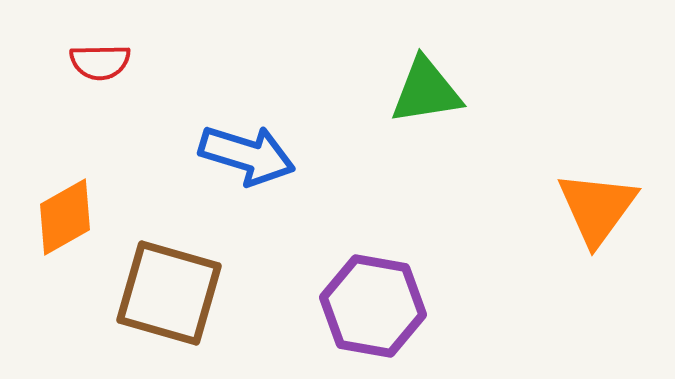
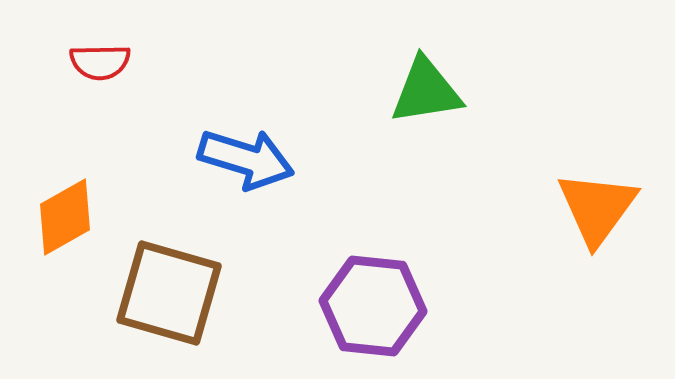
blue arrow: moved 1 px left, 4 px down
purple hexagon: rotated 4 degrees counterclockwise
